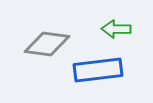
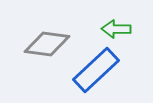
blue rectangle: moved 2 px left; rotated 36 degrees counterclockwise
